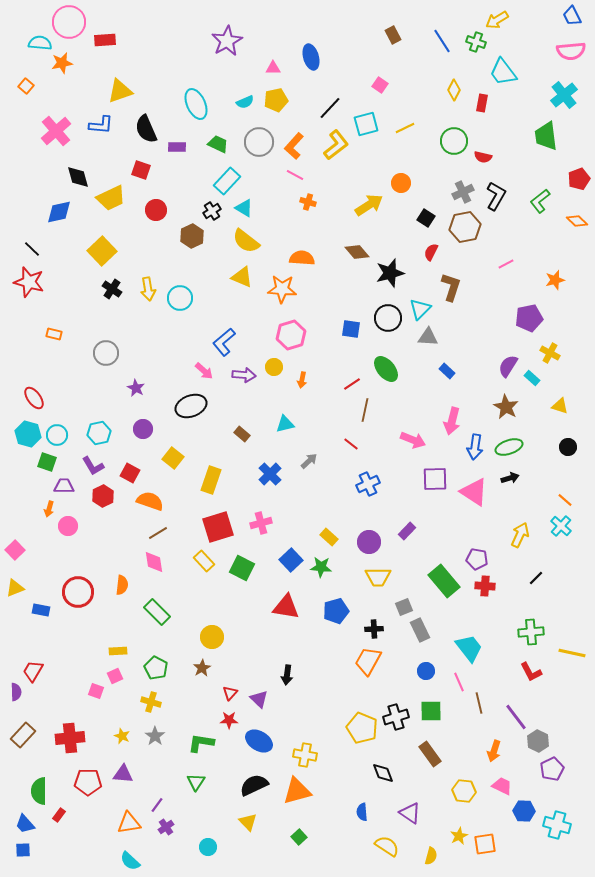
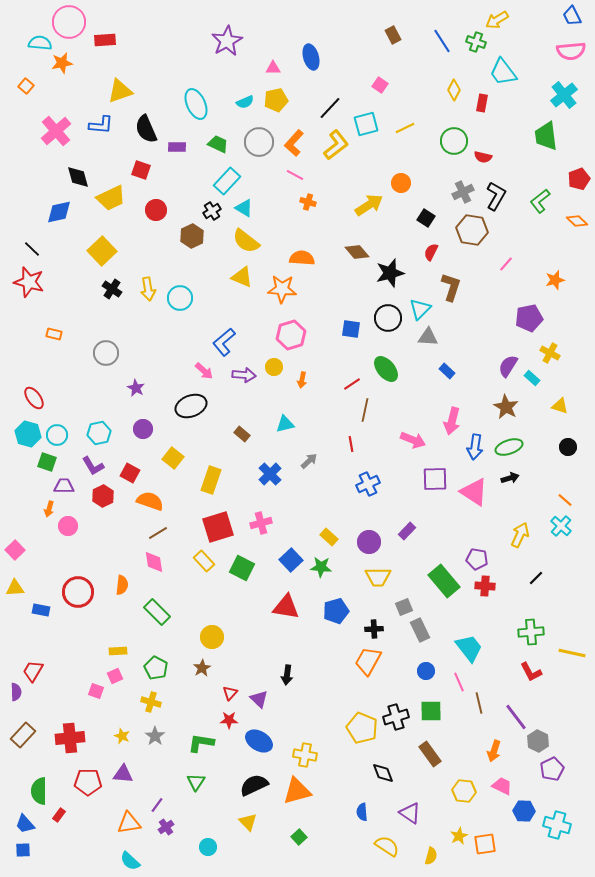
orange L-shape at (294, 146): moved 3 px up
brown hexagon at (465, 227): moved 7 px right, 3 px down; rotated 20 degrees clockwise
pink line at (506, 264): rotated 21 degrees counterclockwise
red line at (351, 444): rotated 42 degrees clockwise
yellow triangle at (15, 588): rotated 18 degrees clockwise
